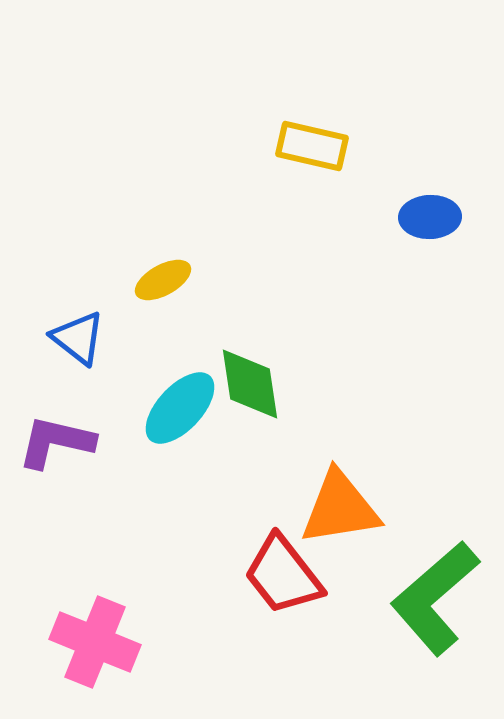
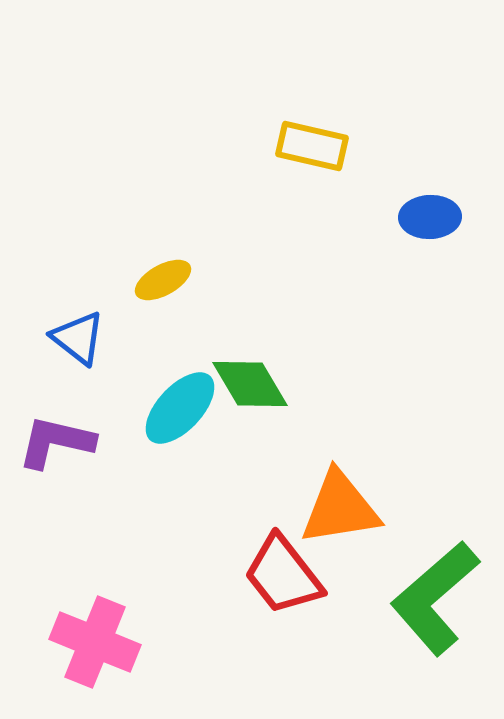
green diamond: rotated 22 degrees counterclockwise
